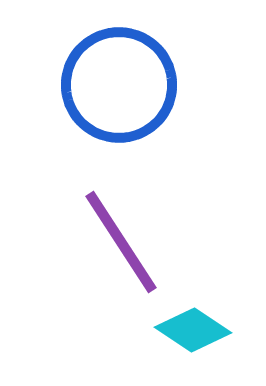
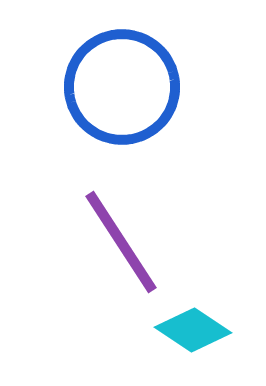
blue circle: moved 3 px right, 2 px down
